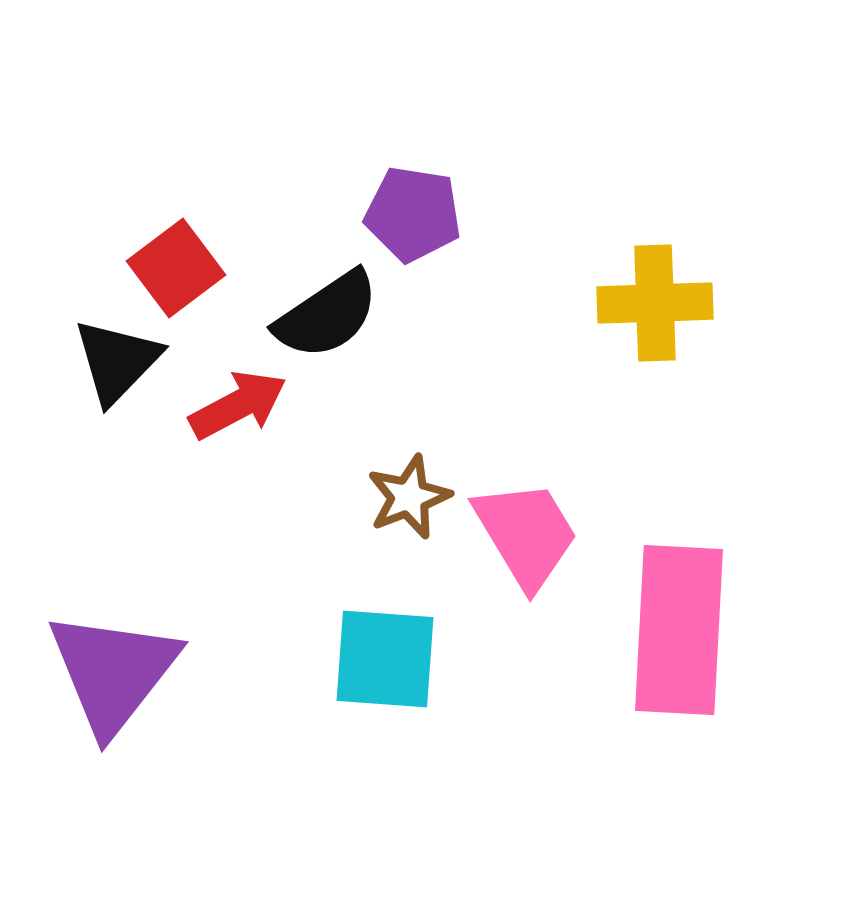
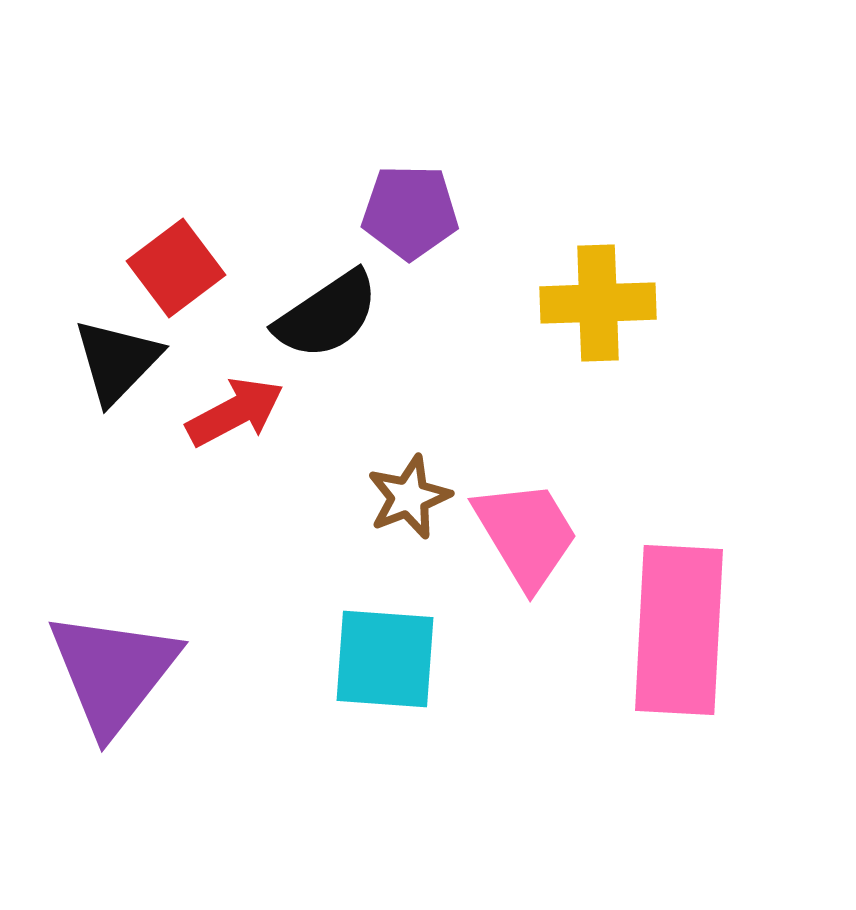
purple pentagon: moved 3 px left, 2 px up; rotated 8 degrees counterclockwise
yellow cross: moved 57 px left
red arrow: moved 3 px left, 7 px down
